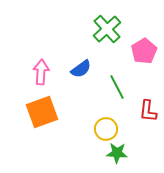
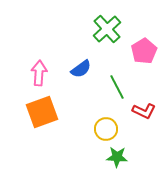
pink arrow: moved 2 px left, 1 px down
red L-shape: moved 4 px left; rotated 70 degrees counterclockwise
green star: moved 4 px down
